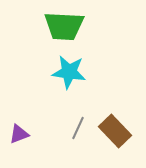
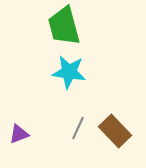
green trapezoid: rotated 72 degrees clockwise
